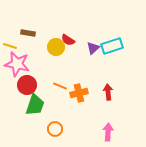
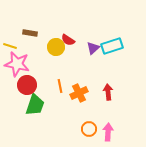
brown rectangle: moved 2 px right
orange line: rotated 56 degrees clockwise
orange cross: rotated 12 degrees counterclockwise
orange circle: moved 34 px right
